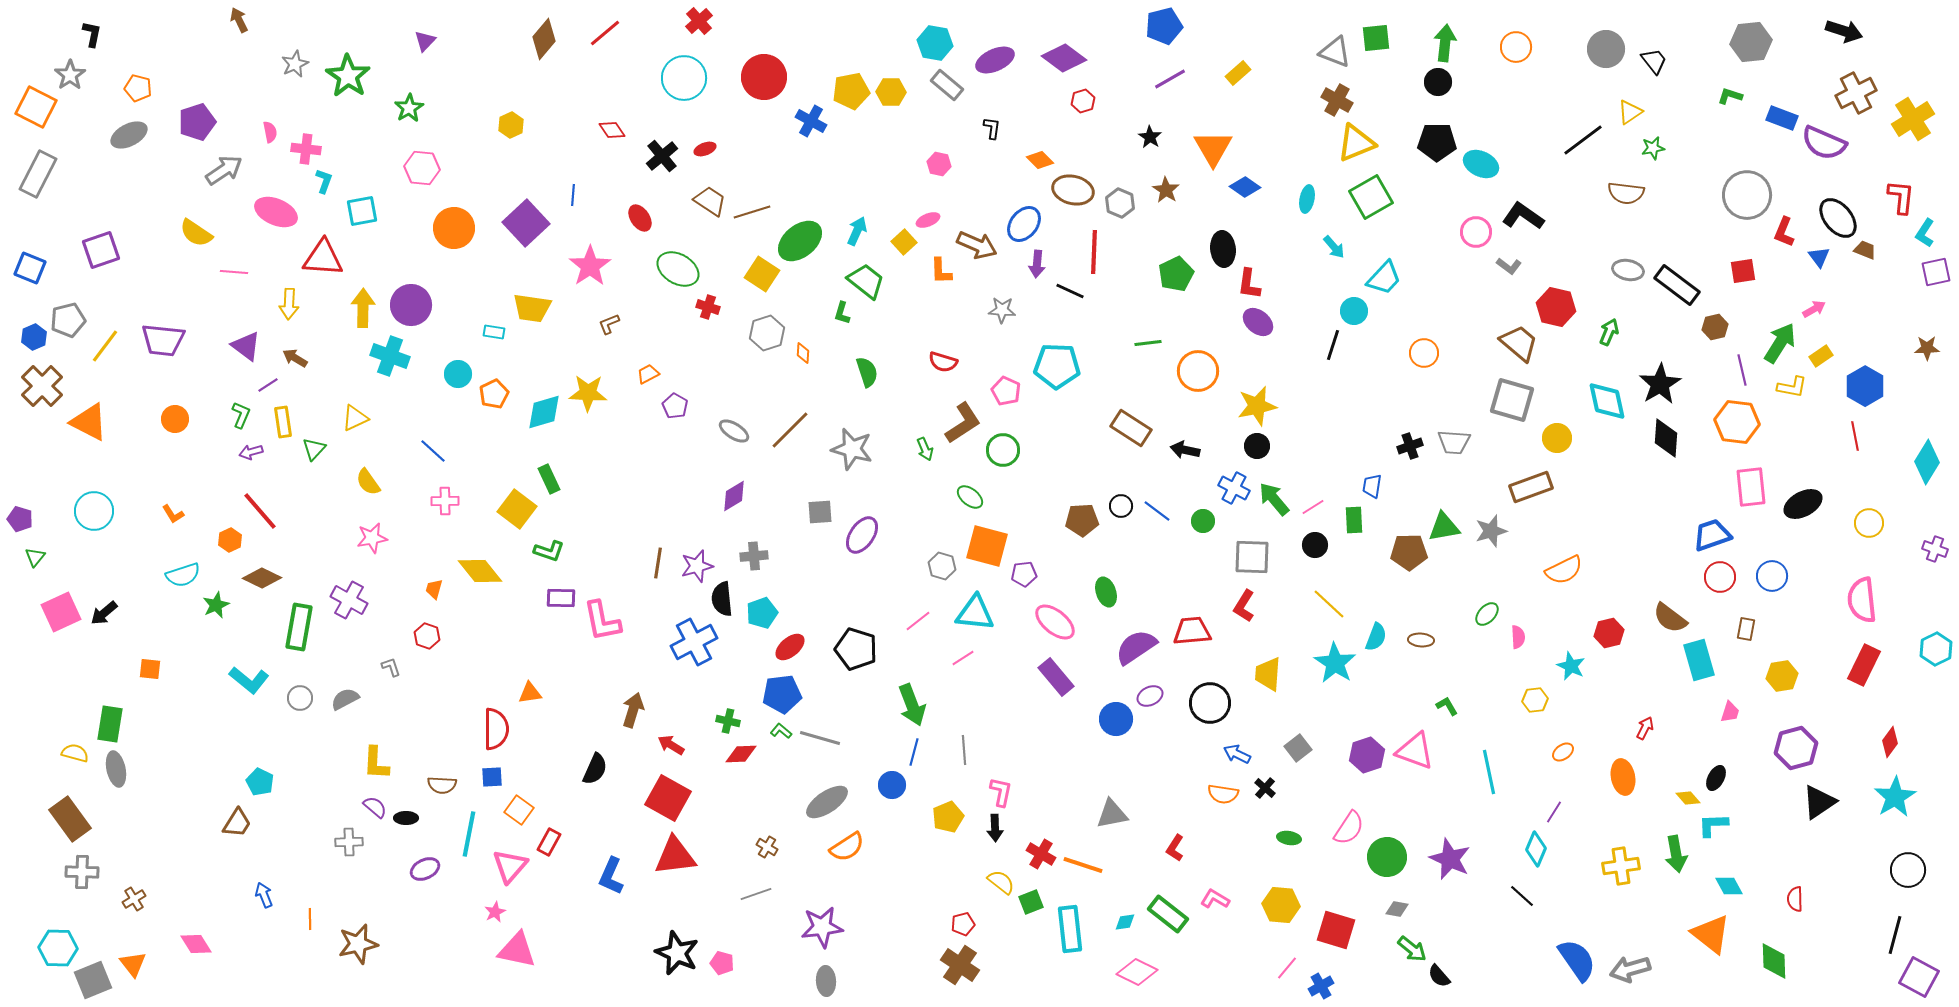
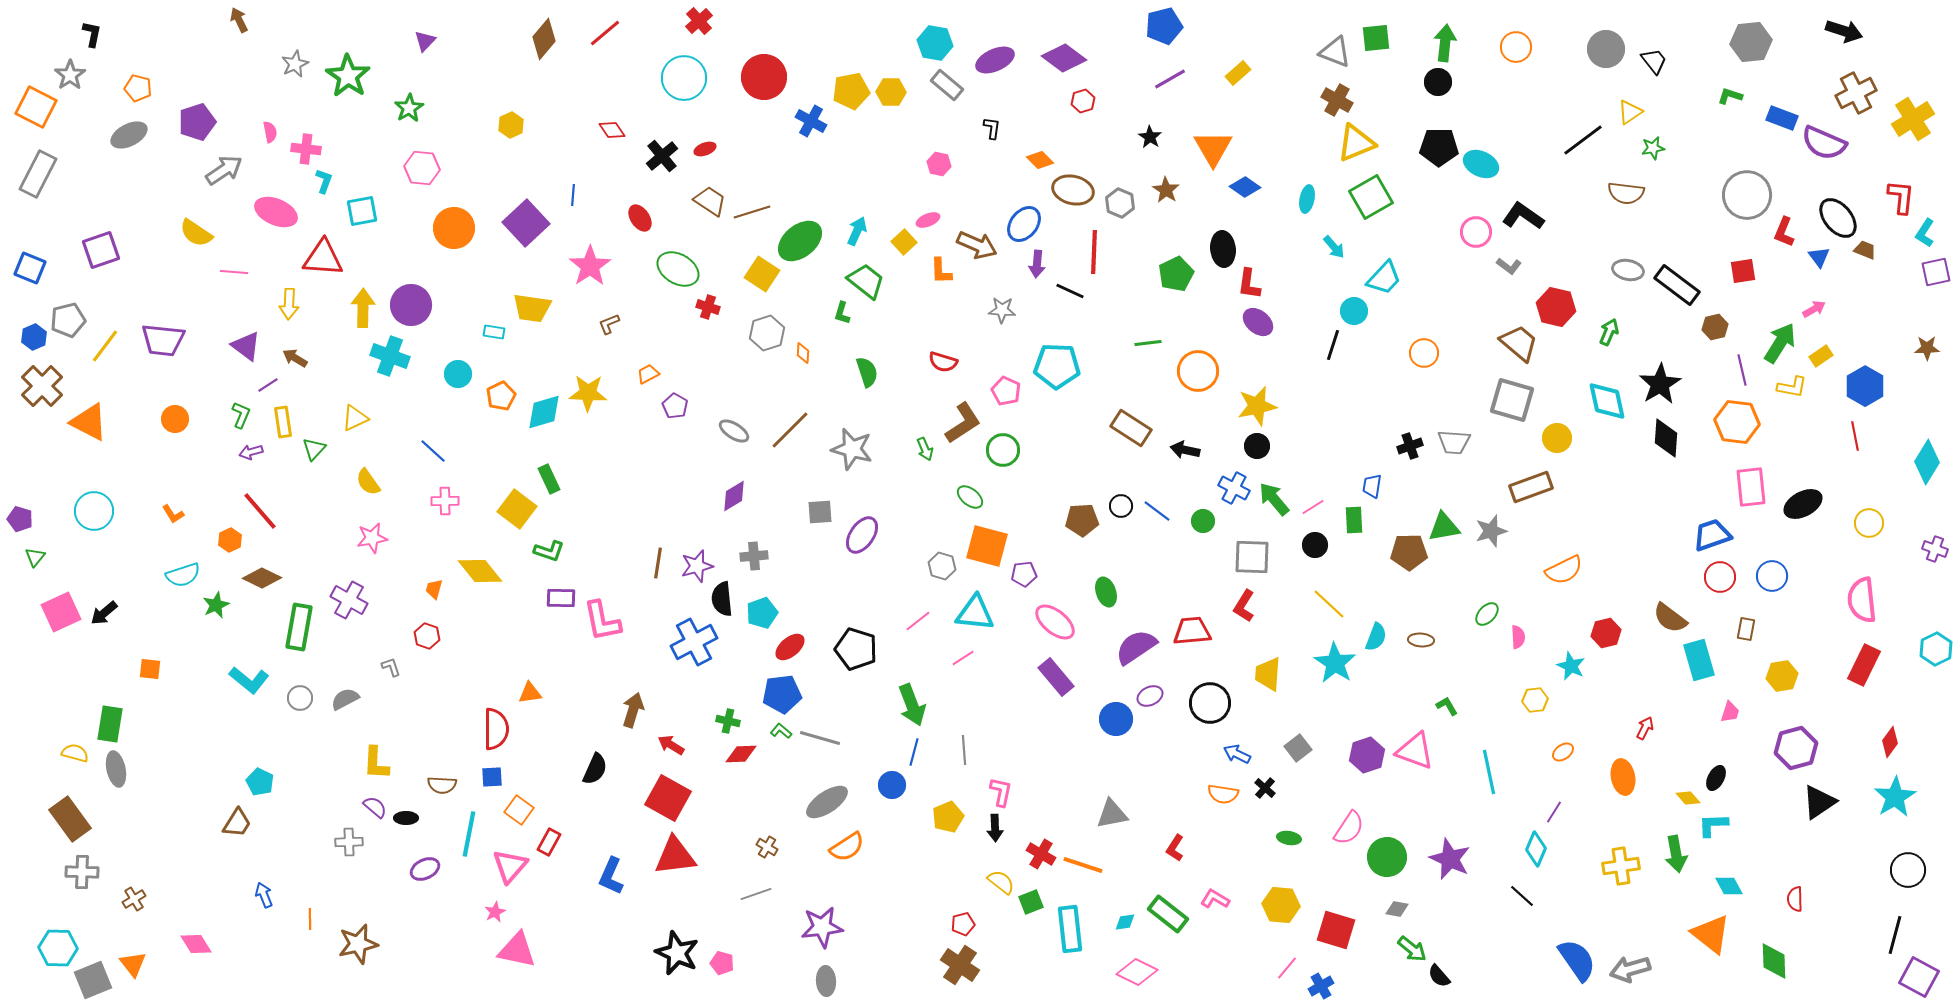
black pentagon at (1437, 142): moved 2 px right, 5 px down
orange pentagon at (494, 394): moved 7 px right, 2 px down
red hexagon at (1609, 633): moved 3 px left
